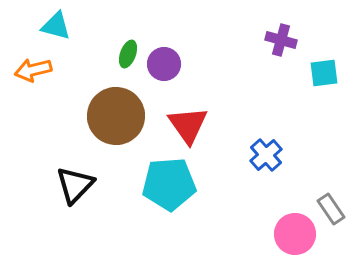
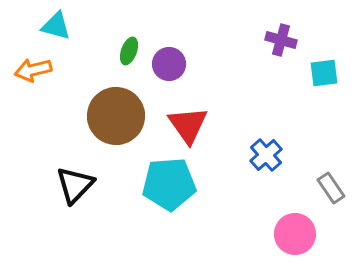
green ellipse: moved 1 px right, 3 px up
purple circle: moved 5 px right
gray rectangle: moved 21 px up
